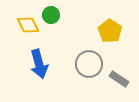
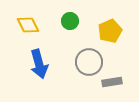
green circle: moved 19 px right, 6 px down
yellow pentagon: rotated 15 degrees clockwise
gray circle: moved 2 px up
gray rectangle: moved 7 px left, 3 px down; rotated 42 degrees counterclockwise
